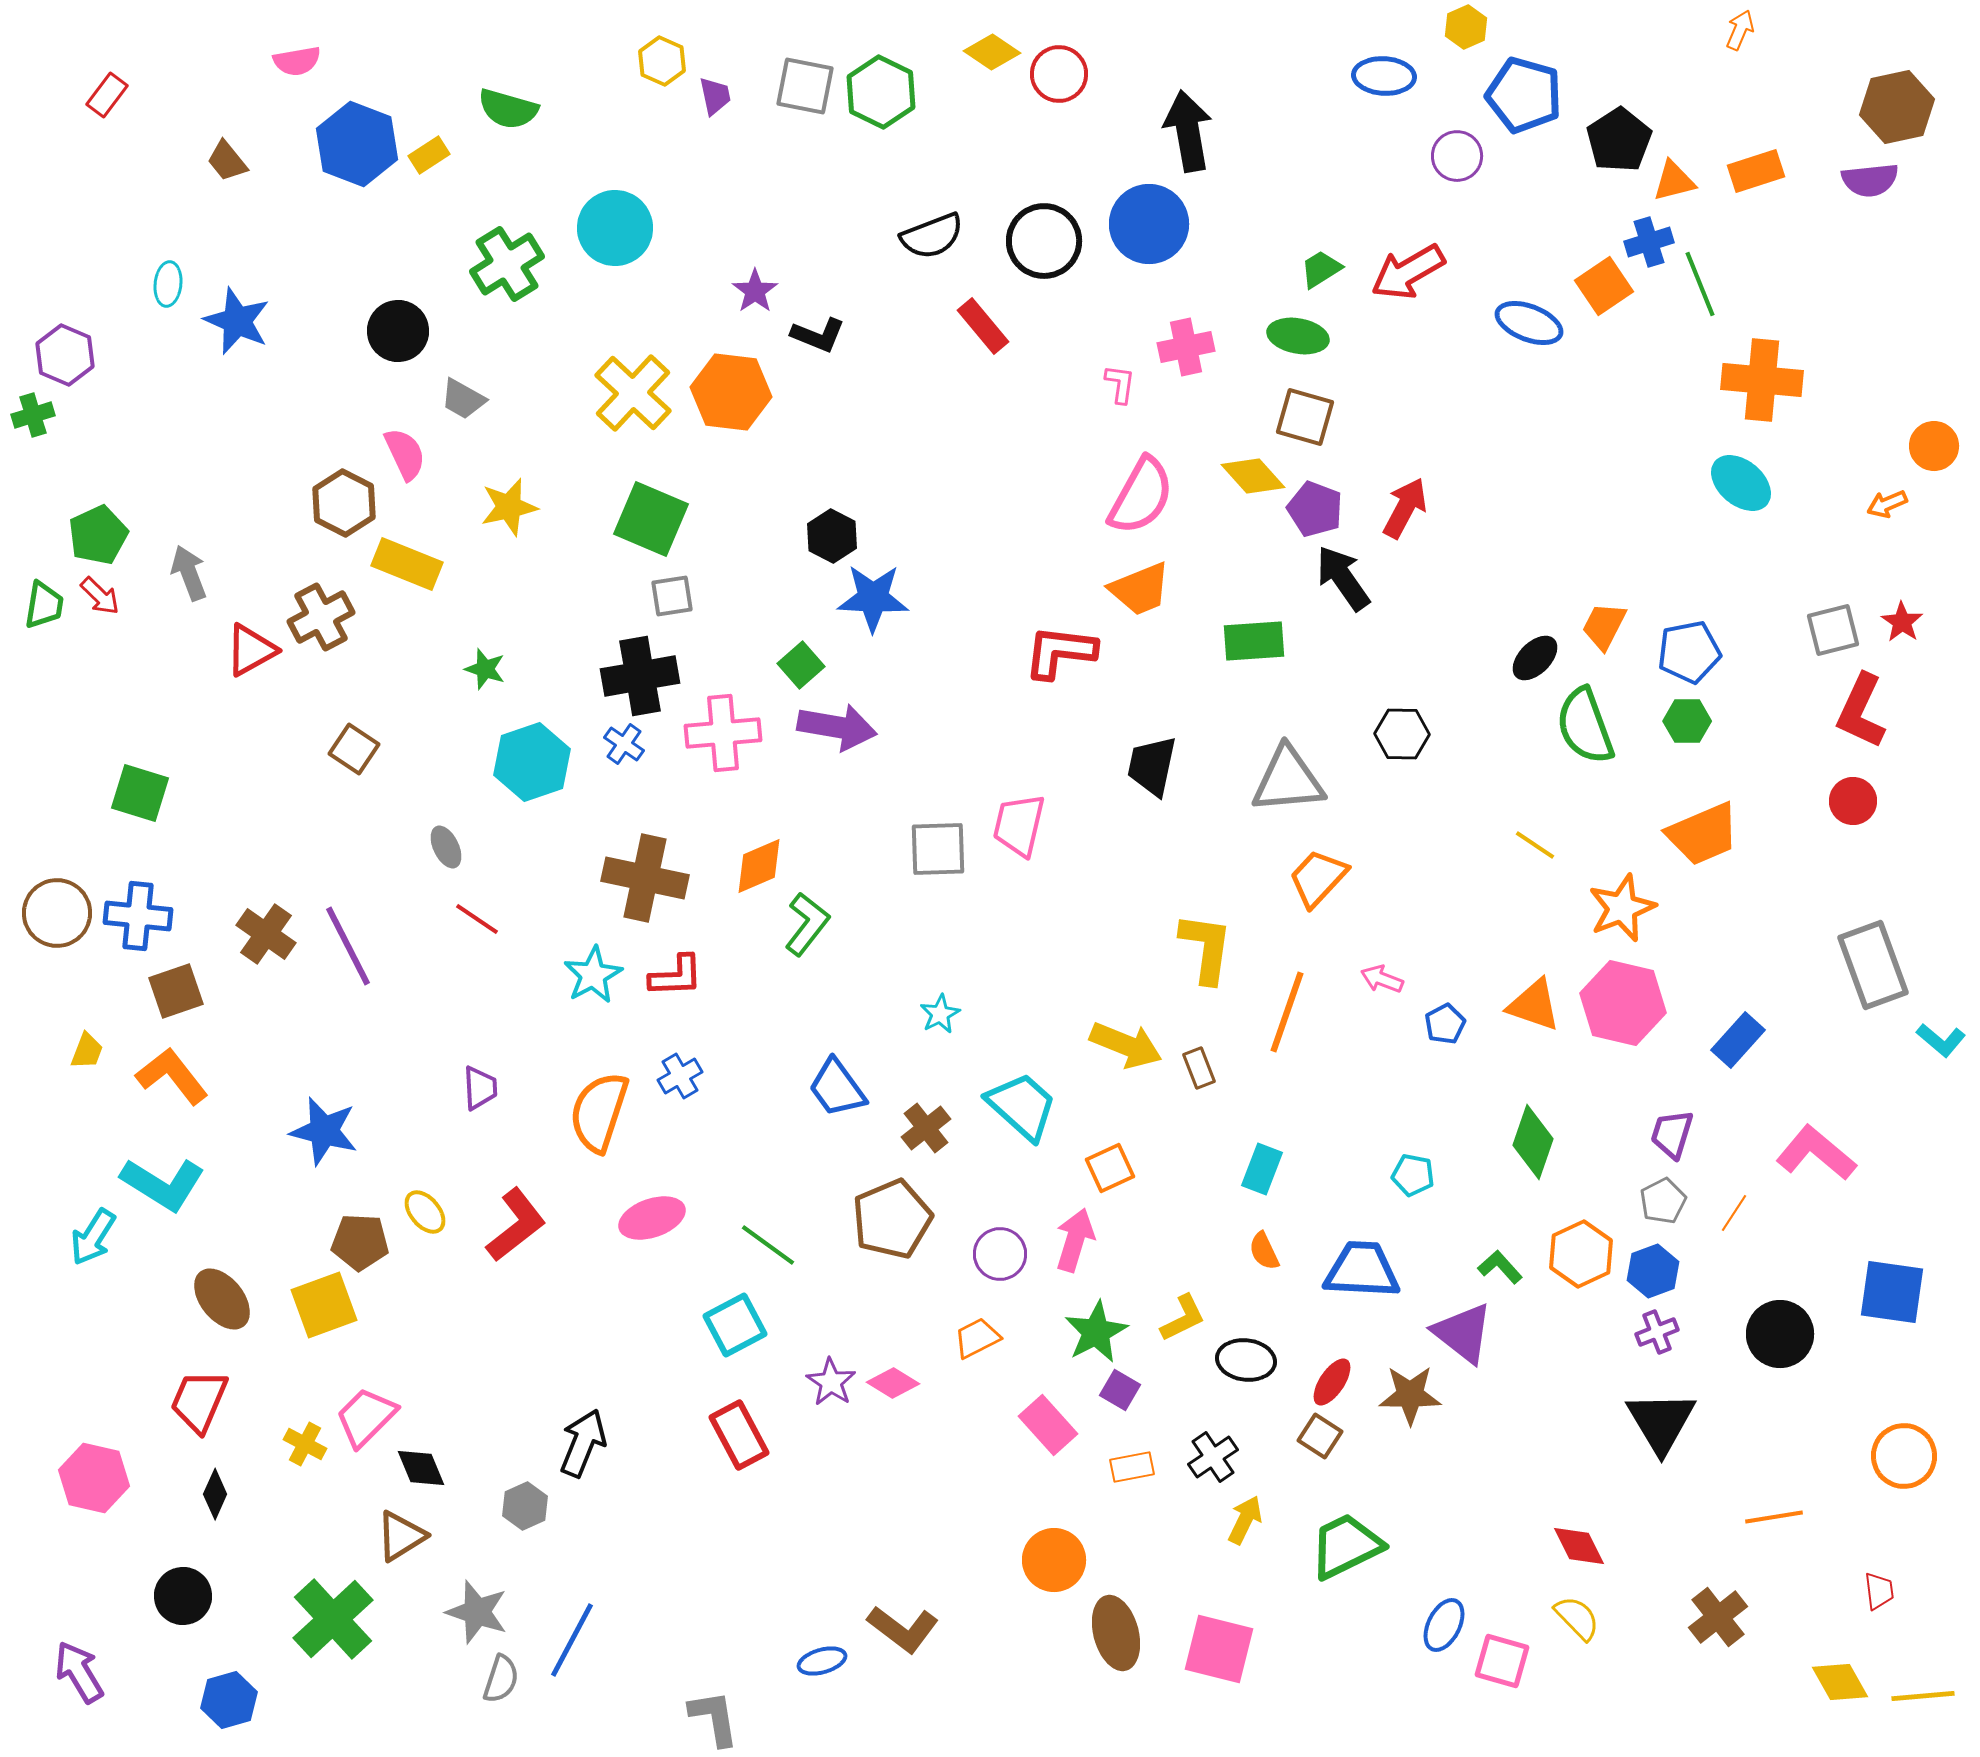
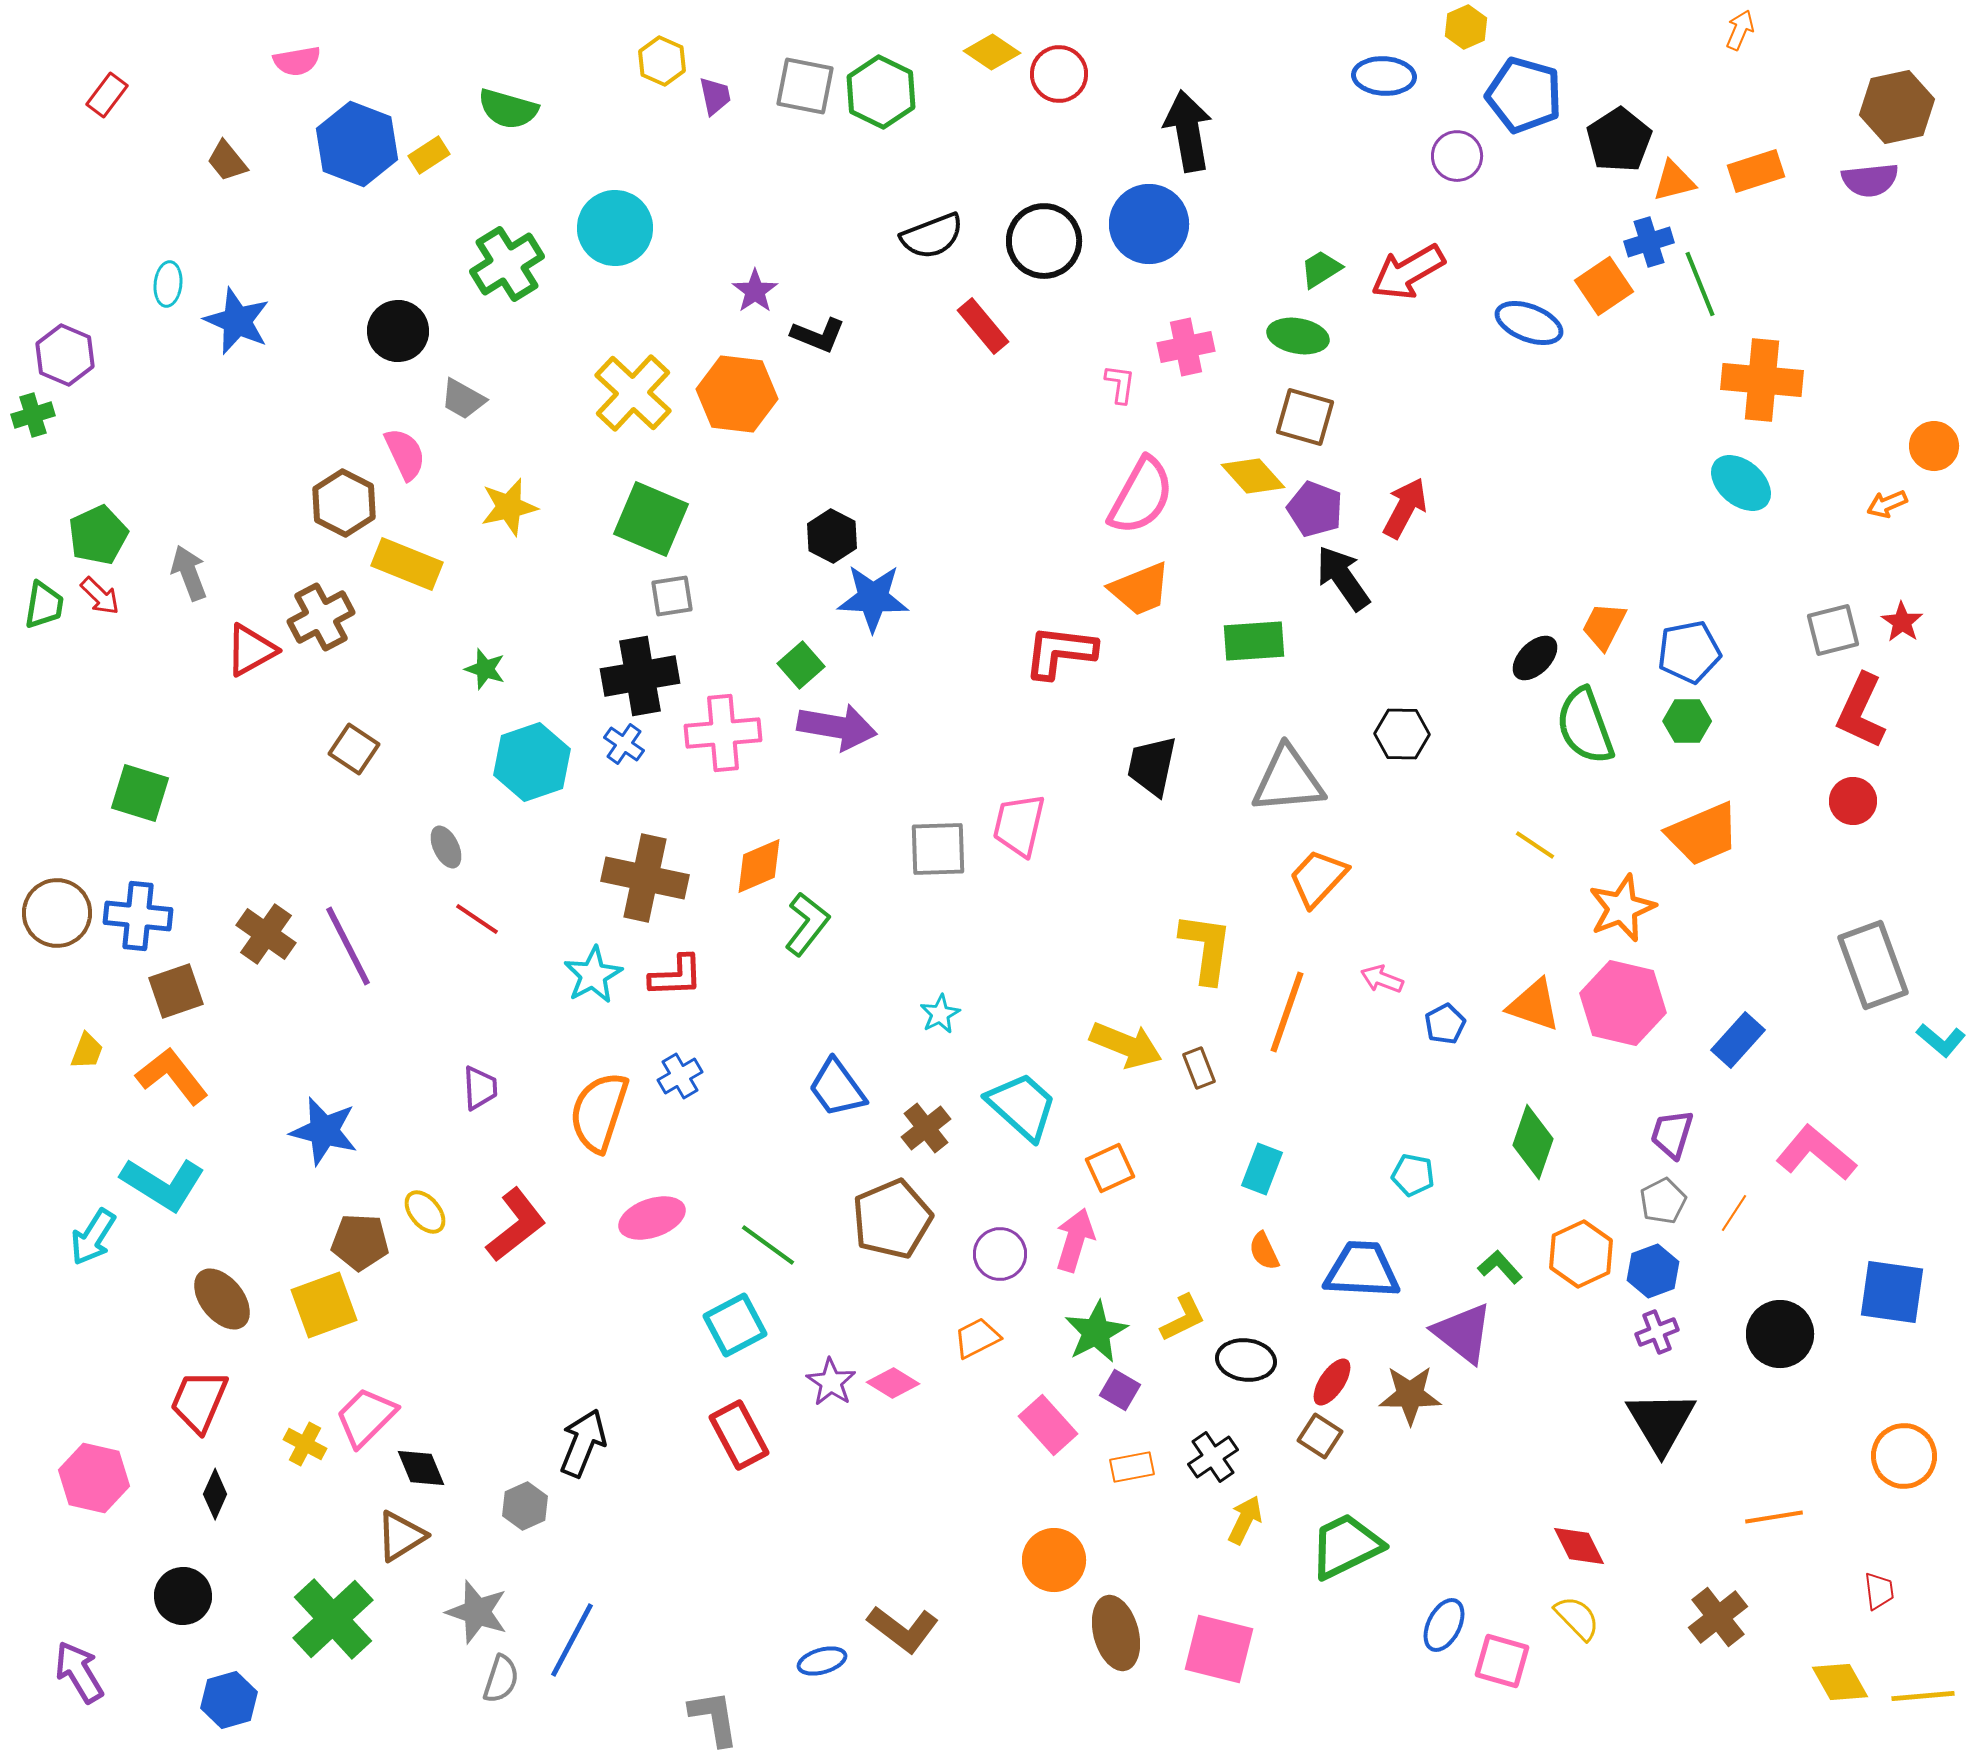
orange hexagon at (731, 392): moved 6 px right, 2 px down
